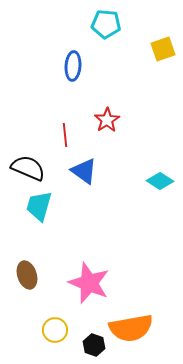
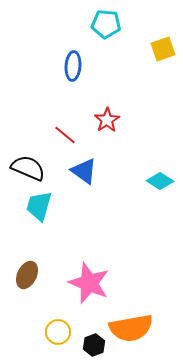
red line: rotated 45 degrees counterclockwise
brown ellipse: rotated 44 degrees clockwise
yellow circle: moved 3 px right, 2 px down
black hexagon: rotated 20 degrees clockwise
